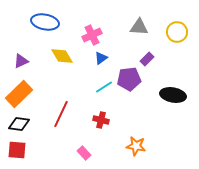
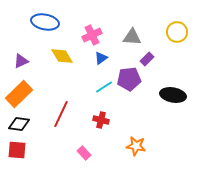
gray triangle: moved 7 px left, 10 px down
